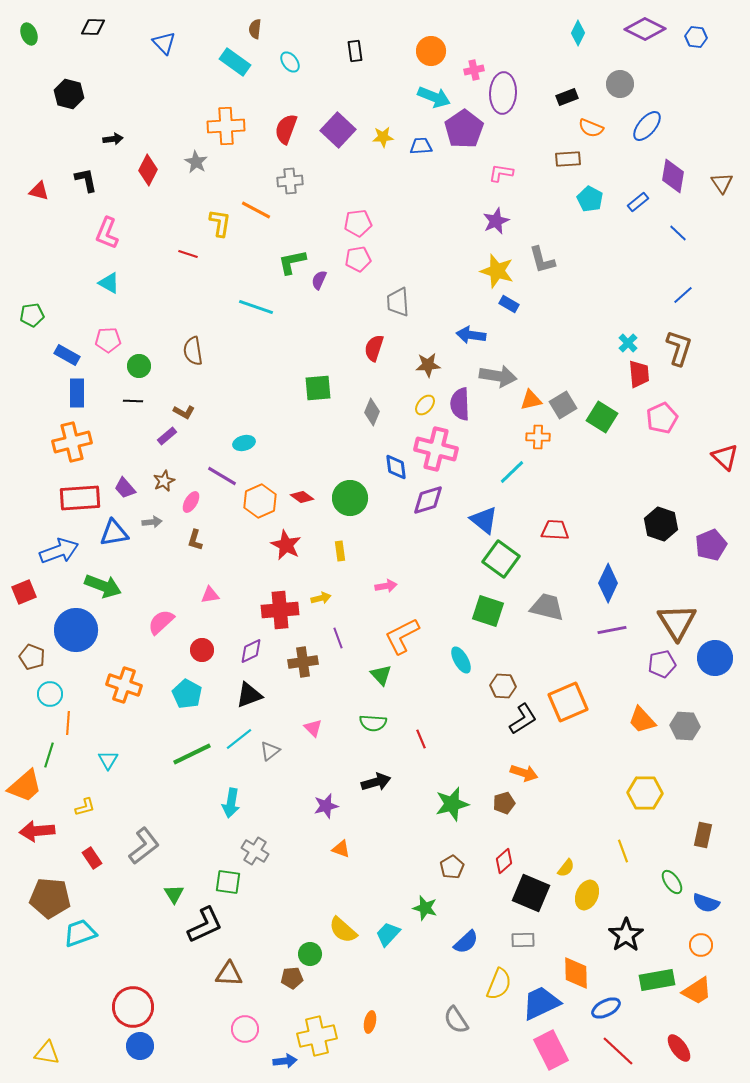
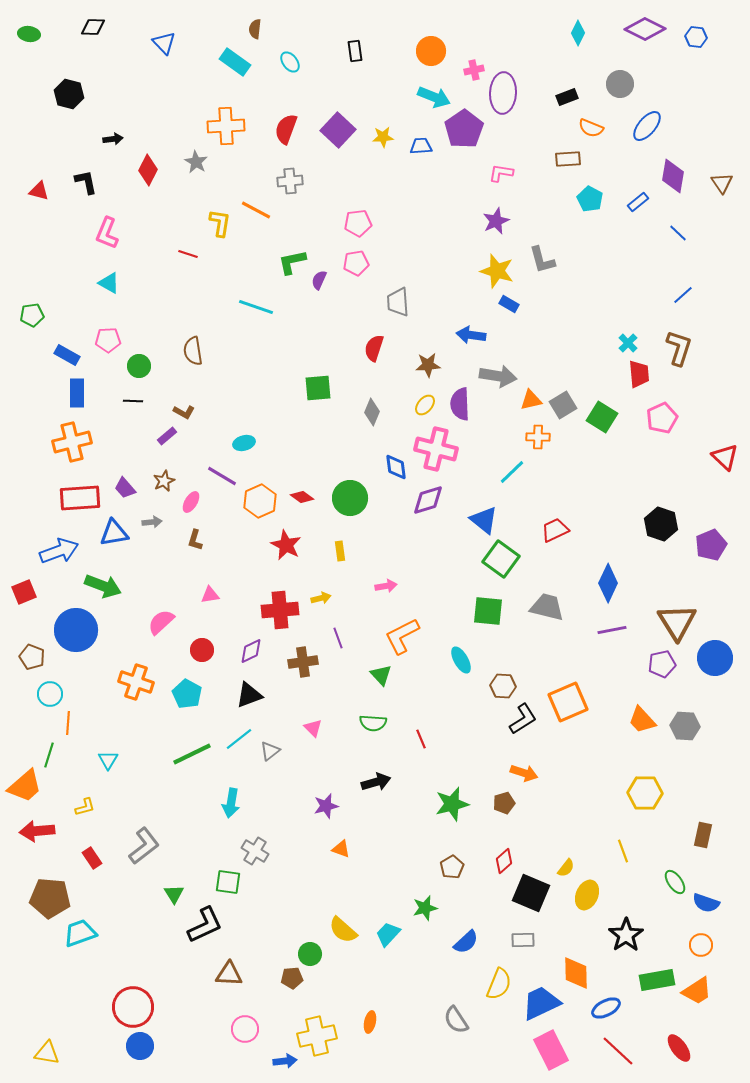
green ellipse at (29, 34): rotated 60 degrees counterclockwise
black L-shape at (86, 180): moved 2 px down
pink pentagon at (358, 259): moved 2 px left, 4 px down
red trapezoid at (555, 530): rotated 28 degrees counterclockwise
green square at (488, 611): rotated 12 degrees counterclockwise
orange cross at (124, 685): moved 12 px right, 3 px up
green ellipse at (672, 882): moved 3 px right
green star at (425, 908): rotated 30 degrees counterclockwise
